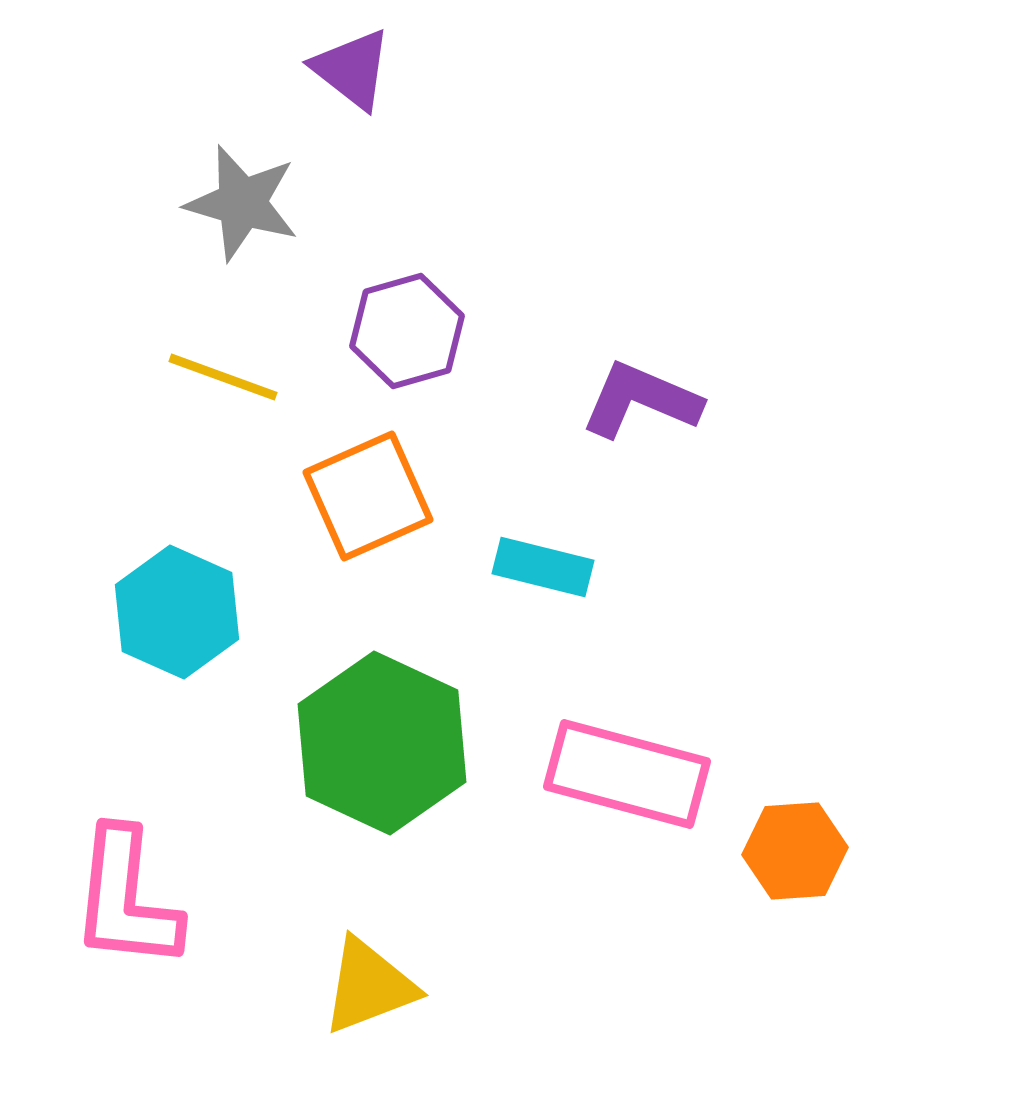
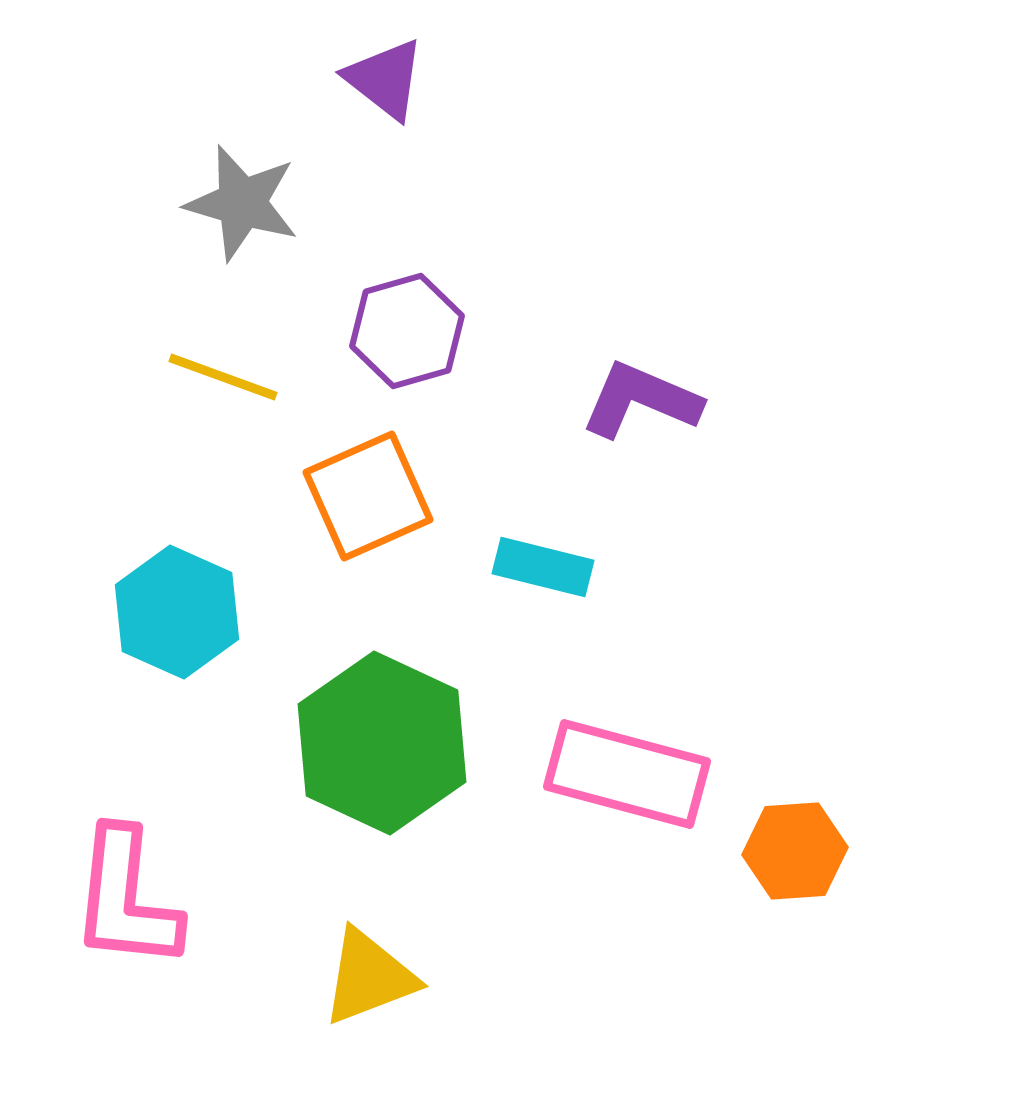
purple triangle: moved 33 px right, 10 px down
yellow triangle: moved 9 px up
